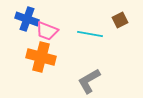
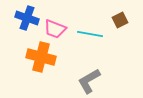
blue cross: moved 1 px up
pink trapezoid: moved 8 px right, 2 px up
